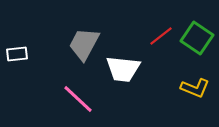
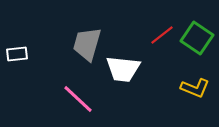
red line: moved 1 px right, 1 px up
gray trapezoid: moved 3 px right; rotated 12 degrees counterclockwise
